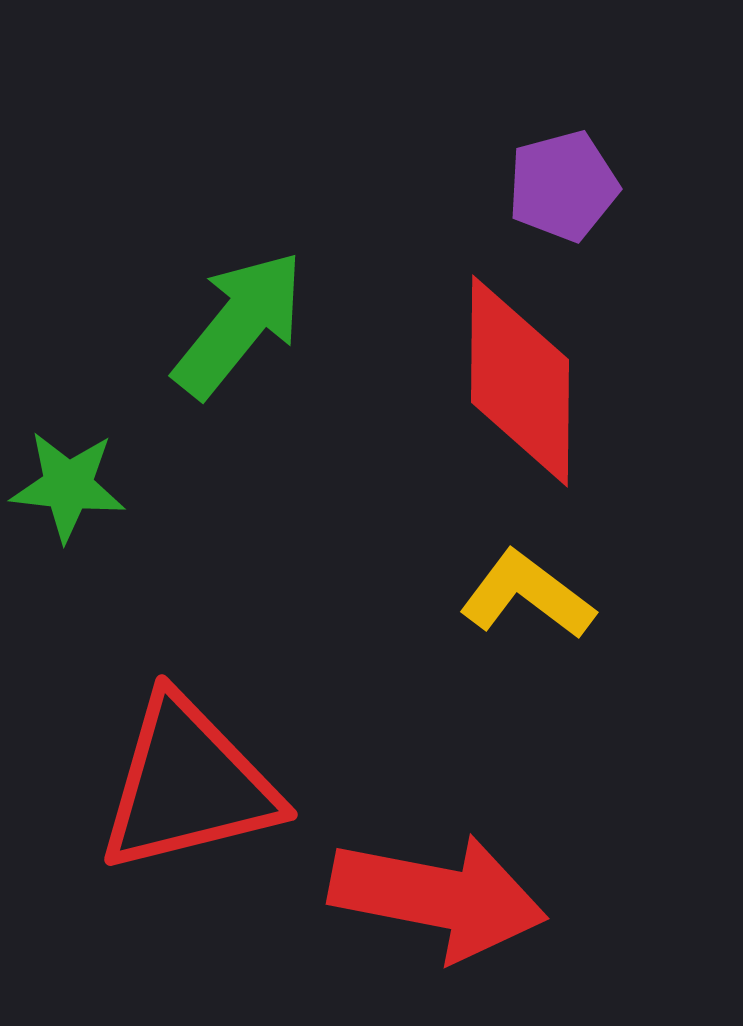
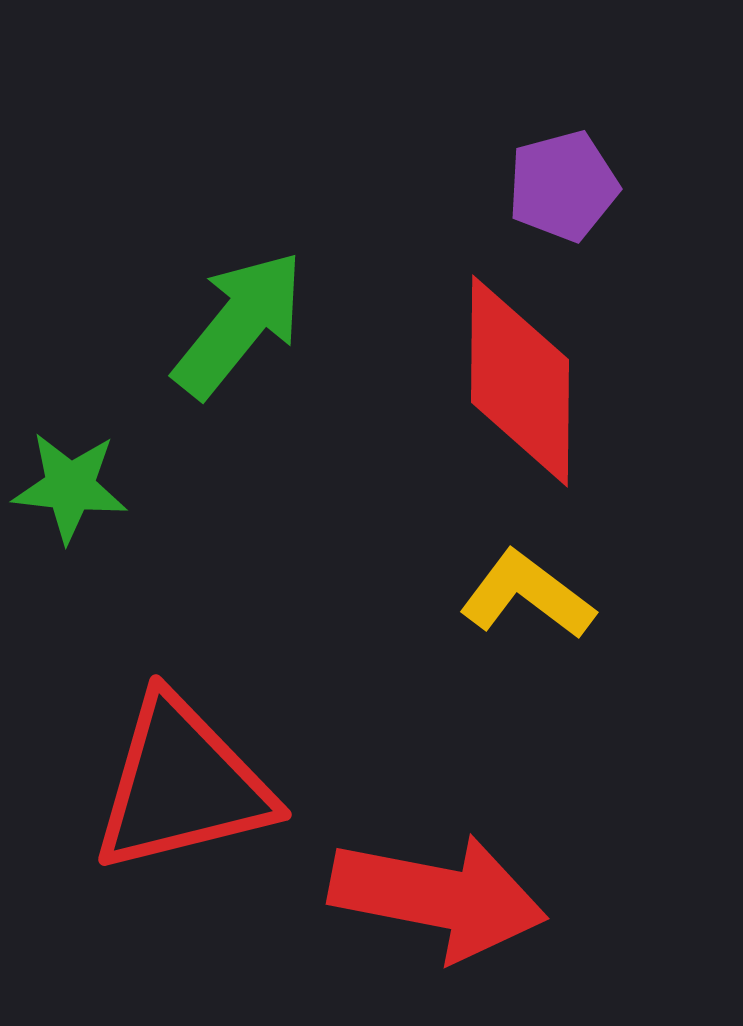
green star: moved 2 px right, 1 px down
red triangle: moved 6 px left
